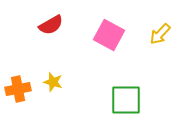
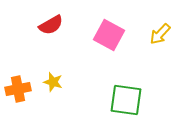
green square: rotated 8 degrees clockwise
